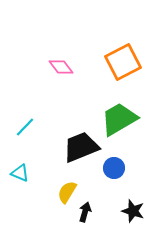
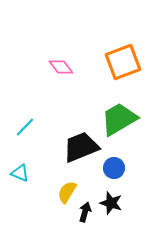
orange square: rotated 6 degrees clockwise
black star: moved 22 px left, 8 px up
